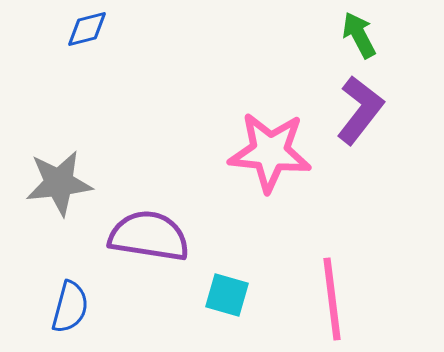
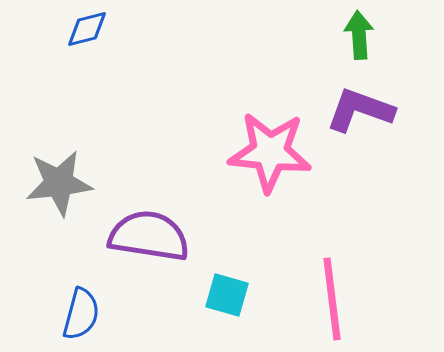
green arrow: rotated 24 degrees clockwise
purple L-shape: rotated 108 degrees counterclockwise
blue semicircle: moved 11 px right, 7 px down
